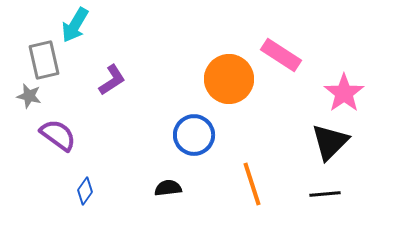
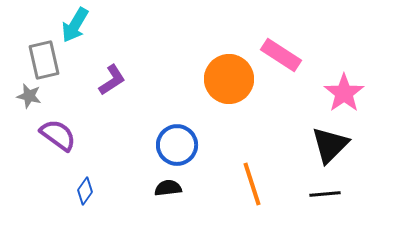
blue circle: moved 17 px left, 10 px down
black triangle: moved 3 px down
